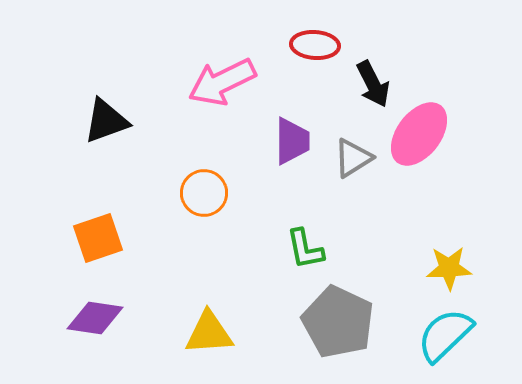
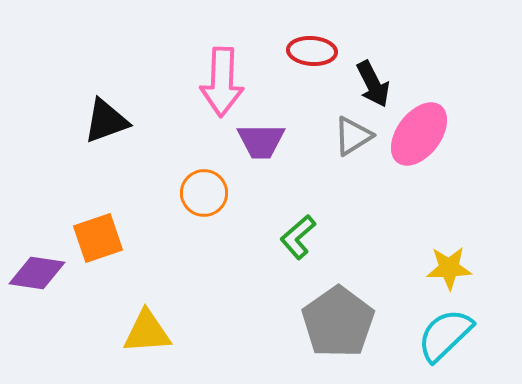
red ellipse: moved 3 px left, 6 px down
pink arrow: rotated 62 degrees counterclockwise
purple trapezoid: moved 31 px left; rotated 90 degrees clockwise
gray triangle: moved 22 px up
green L-shape: moved 7 px left, 12 px up; rotated 60 degrees clockwise
purple diamond: moved 58 px left, 45 px up
gray pentagon: rotated 12 degrees clockwise
yellow triangle: moved 62 px left, 1 px up
